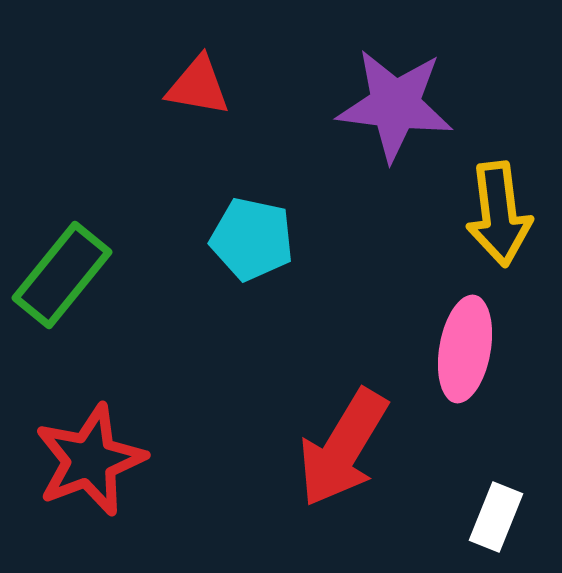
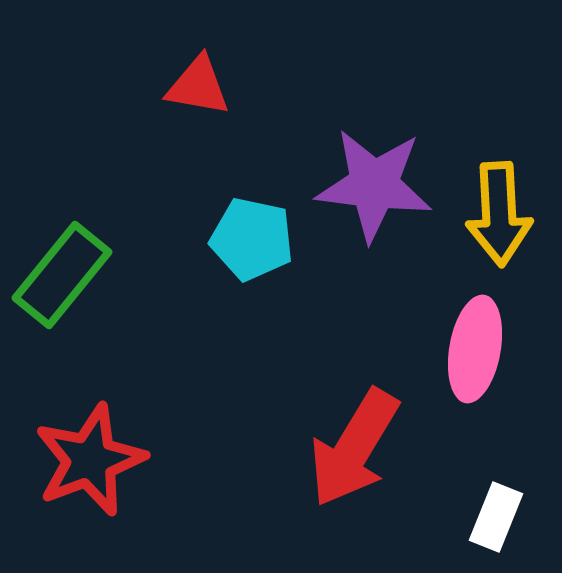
purple star: moved 21 px left, 80 px down
yellow arrow: rotated 4 degrees clockwise
pink ellipse: moved 10 px right
red arrow: moved 11 px right
